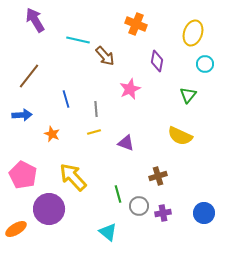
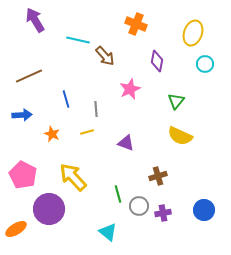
brown line: rotated 28 degrees clockwise
green triangle: moved 12 px left, 6 px down
yellow line: moved 7 px left
blue circle: moved 3 px up
